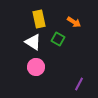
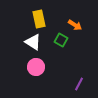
orange arrow: moved 1 px right, 3 px down
green square: moved 3 px right, 1 px down
